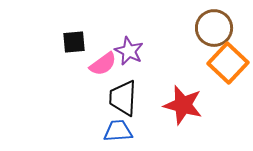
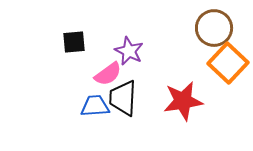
pink semicircle: moved 5 px right, 10 px down
red star: moved 4 px up; rotated 24 degrees counterclockwise
blue trapezoid: moved 23 px left, 25 px up
